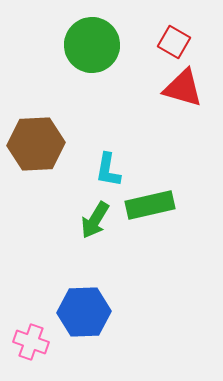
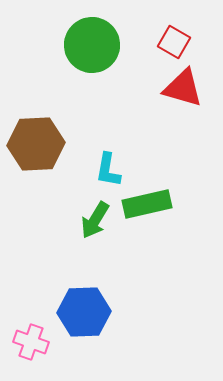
green rectangle: moved 3 px left, 1 px up
